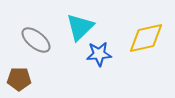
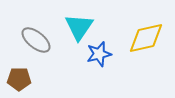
cyan triangle: moved 1 px left; rotated 12 degrees counterclockwise
blue star: rotated 10 degrees counterclockwise
